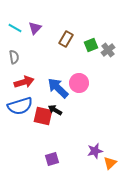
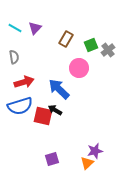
pink circle: moved 15 px up
blue arrow: moved 1 px right, 1 px down
orange triangle: moved 23 px left
